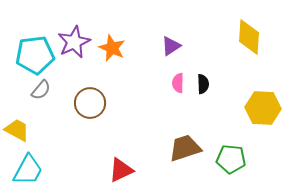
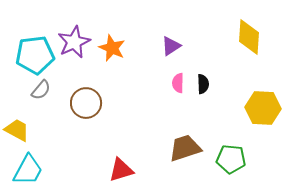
brown circle: moved 4 px left
red triangle: rotated 8 degrees clockwise
